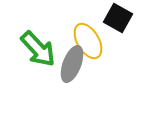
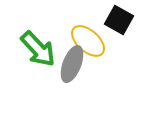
black square: moved 1 px right, 2 px down
yellow ellipse: rotated 18 degrees counterclockwise
